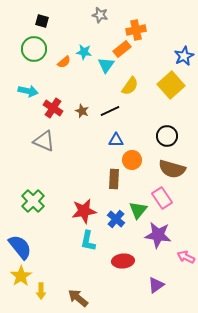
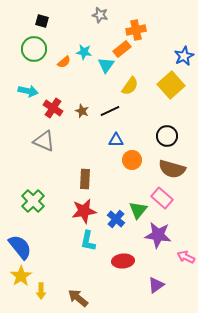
brown rectangle: moved 29 px left
pink rectangle: rotated 15 degrees counterclockwise
